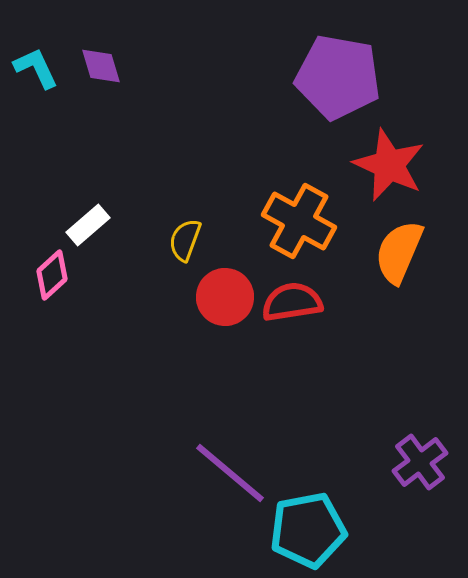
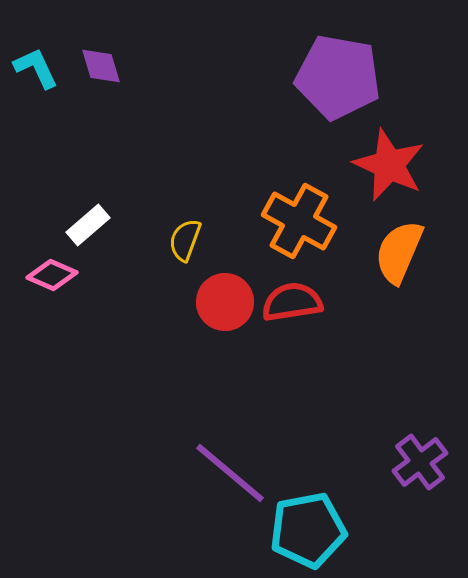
pink diamond: rotated 66 degrees clockwise
red circle: moved 5 px down
